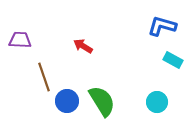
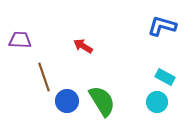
cyan rectangle: moved 8 px left, 17 px down
